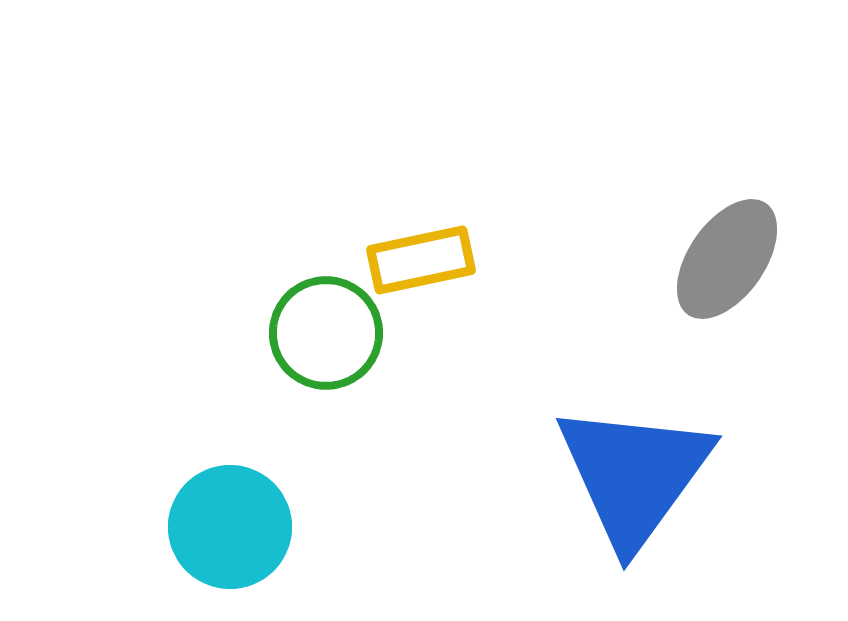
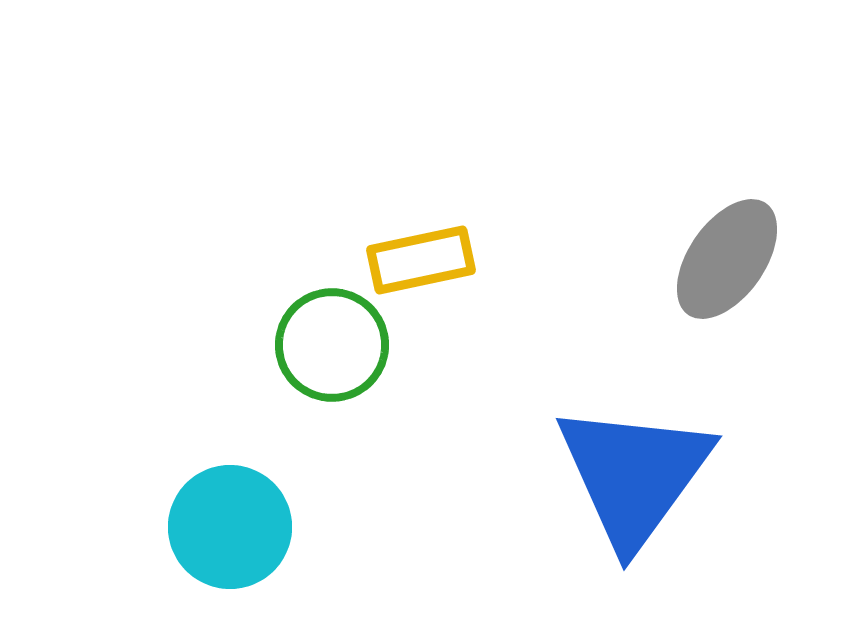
green circle: moved 6 px right, 12 px down
